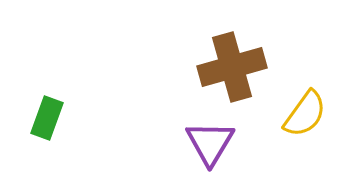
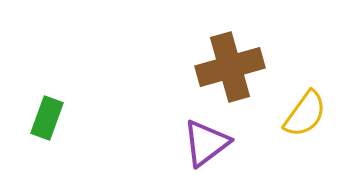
brown cross: moved 2 px left
purple triangle: moved 4 px left; rotated 22 degrees clockwise
